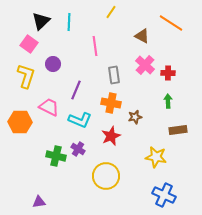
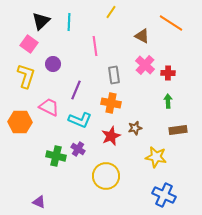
brown star: moved 11 px down
purple triangle: rotated 32 degrees clockwise
